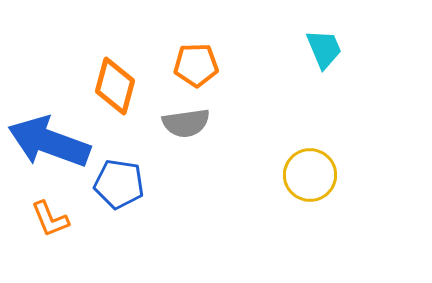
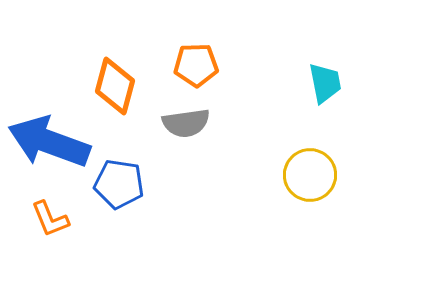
cyan trapezoid: moved 1 px right, 34 px down; rotated 12 degrees clockwise
